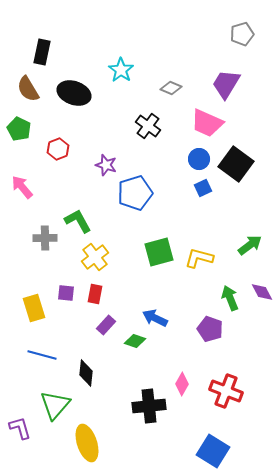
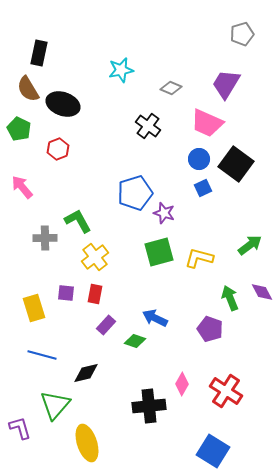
black rectangle at (42, 52): moved 3 px left, 1 px down
cyan star at (121, 70): rotated 25 degrees clockwise
black ellipse at (74, 93): moved 11 px left, 11 px down
purple star at (106, 165): moved 58 px right, 48 px down
black diamond at (86, 373): rotated 72 degrees clockwise
red cross at (226, 391): rotated 12 degrees clockwise
